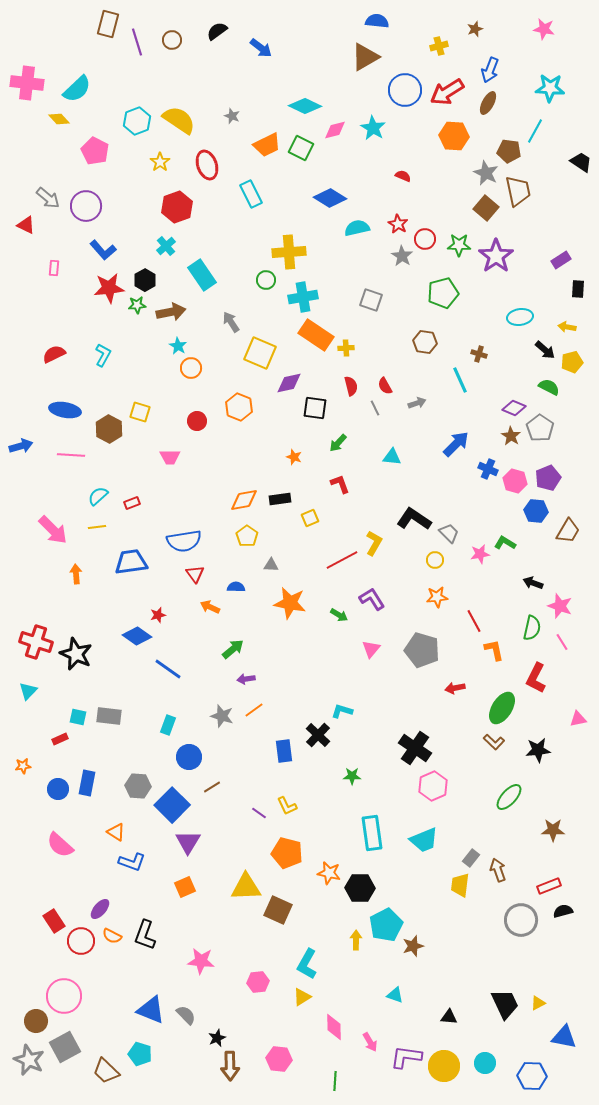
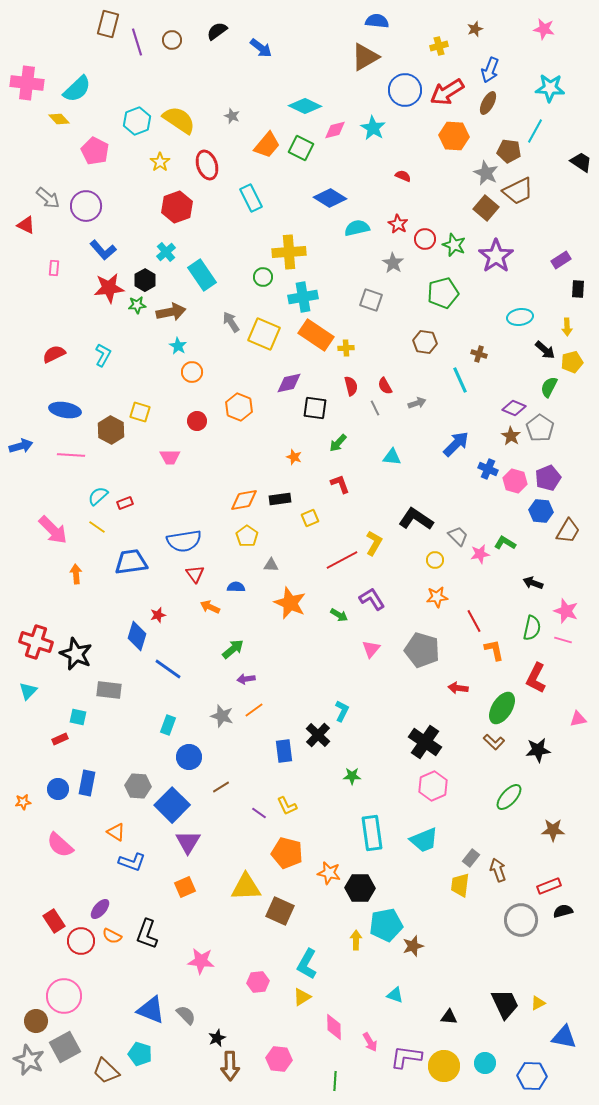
orange trapezoid at (267, 145): rotated 24 degrees counterclockwise
brown trapezoid at (518, 191): rotated 76 degrees clockwise
cyan rectangle at (251, 194): moved 4 px down
green star at (459, 245): moved 5 px left; rotated 20 degrees clockwise
cyan cross at (166, 246): moved 6 px down
gray star at (402, 256): moved 9 px left, 7 px down
green circle at (266, 280): moved 3 px left, 3 px up
yellow arrow at (567, 327): rotated 102 degrees counterclockwise
yellow square at (260, 353): moved 4 px right, 19 px up
orange circle at (191, 368): moved 1 px right, 4 px down
green semicircle at (549, 387): rotated 90 degrees counterclockwise
brown hexagon at (109, 429): moved 2 px right, 1 px down
red rectangle at (132, 503): moved 7 px left
blue hexagon at (536, 511): moved 5 px right
black L-shape at (414, 519): moved 2 px right
yellow line at (97, 527): rotated 42 degrees clockwise
gray trapezoid at (449, 533): moved 9 px right, 3 px down
orange star at (290, 603): rotated 12 degrees clockwise
pink star at (560, 606): moved 6 px right, 5 px down
blue diamond at (137, 636): rotated 72 degrees clockwise
pink line at (562, 642): moved 1 px right, 2 px up; rotated 42 degrees counterclockwise
red arrow at (455, 688): moved 3 px right; rotated 18 degrees clockwise
cyan L-shape at (342, 711): rotated 100 degrees clockwise
gray rectangle at (109, 716): moved 26 px up
black cross at (415, 748): moved 10 px right, 6 px up
orange star at (23, 766): moved 36 px down
brown line at (212, 787): moved 9 px right
brown square at (278, 910): moved 2 px right, 1 px down
cyan pentagon at (386, 925): rotated 16 degrees clockwise
black L-shape at (145, 935): moved 2 px right, 1 px up
